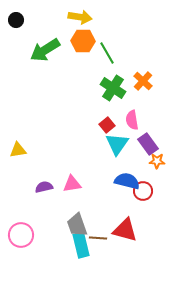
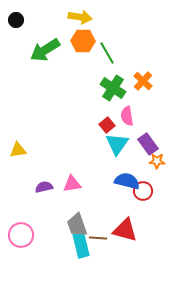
pink semicircle: moved 5 px left, 4 px up
